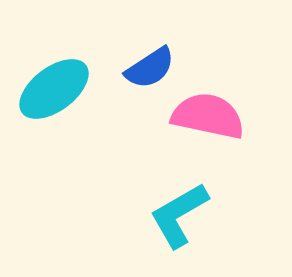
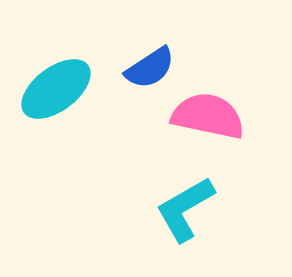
cyan ellipse: moved 2 px right
cyan L-shape: moved 6 px right, 6 px up
